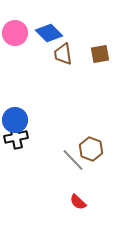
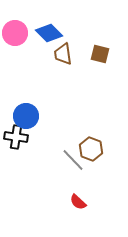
brown square: rotated 24 degrees clockwise
blue circle: moved 11 px right, 4 px up
black cross: rotated 20 degrees clockwise
